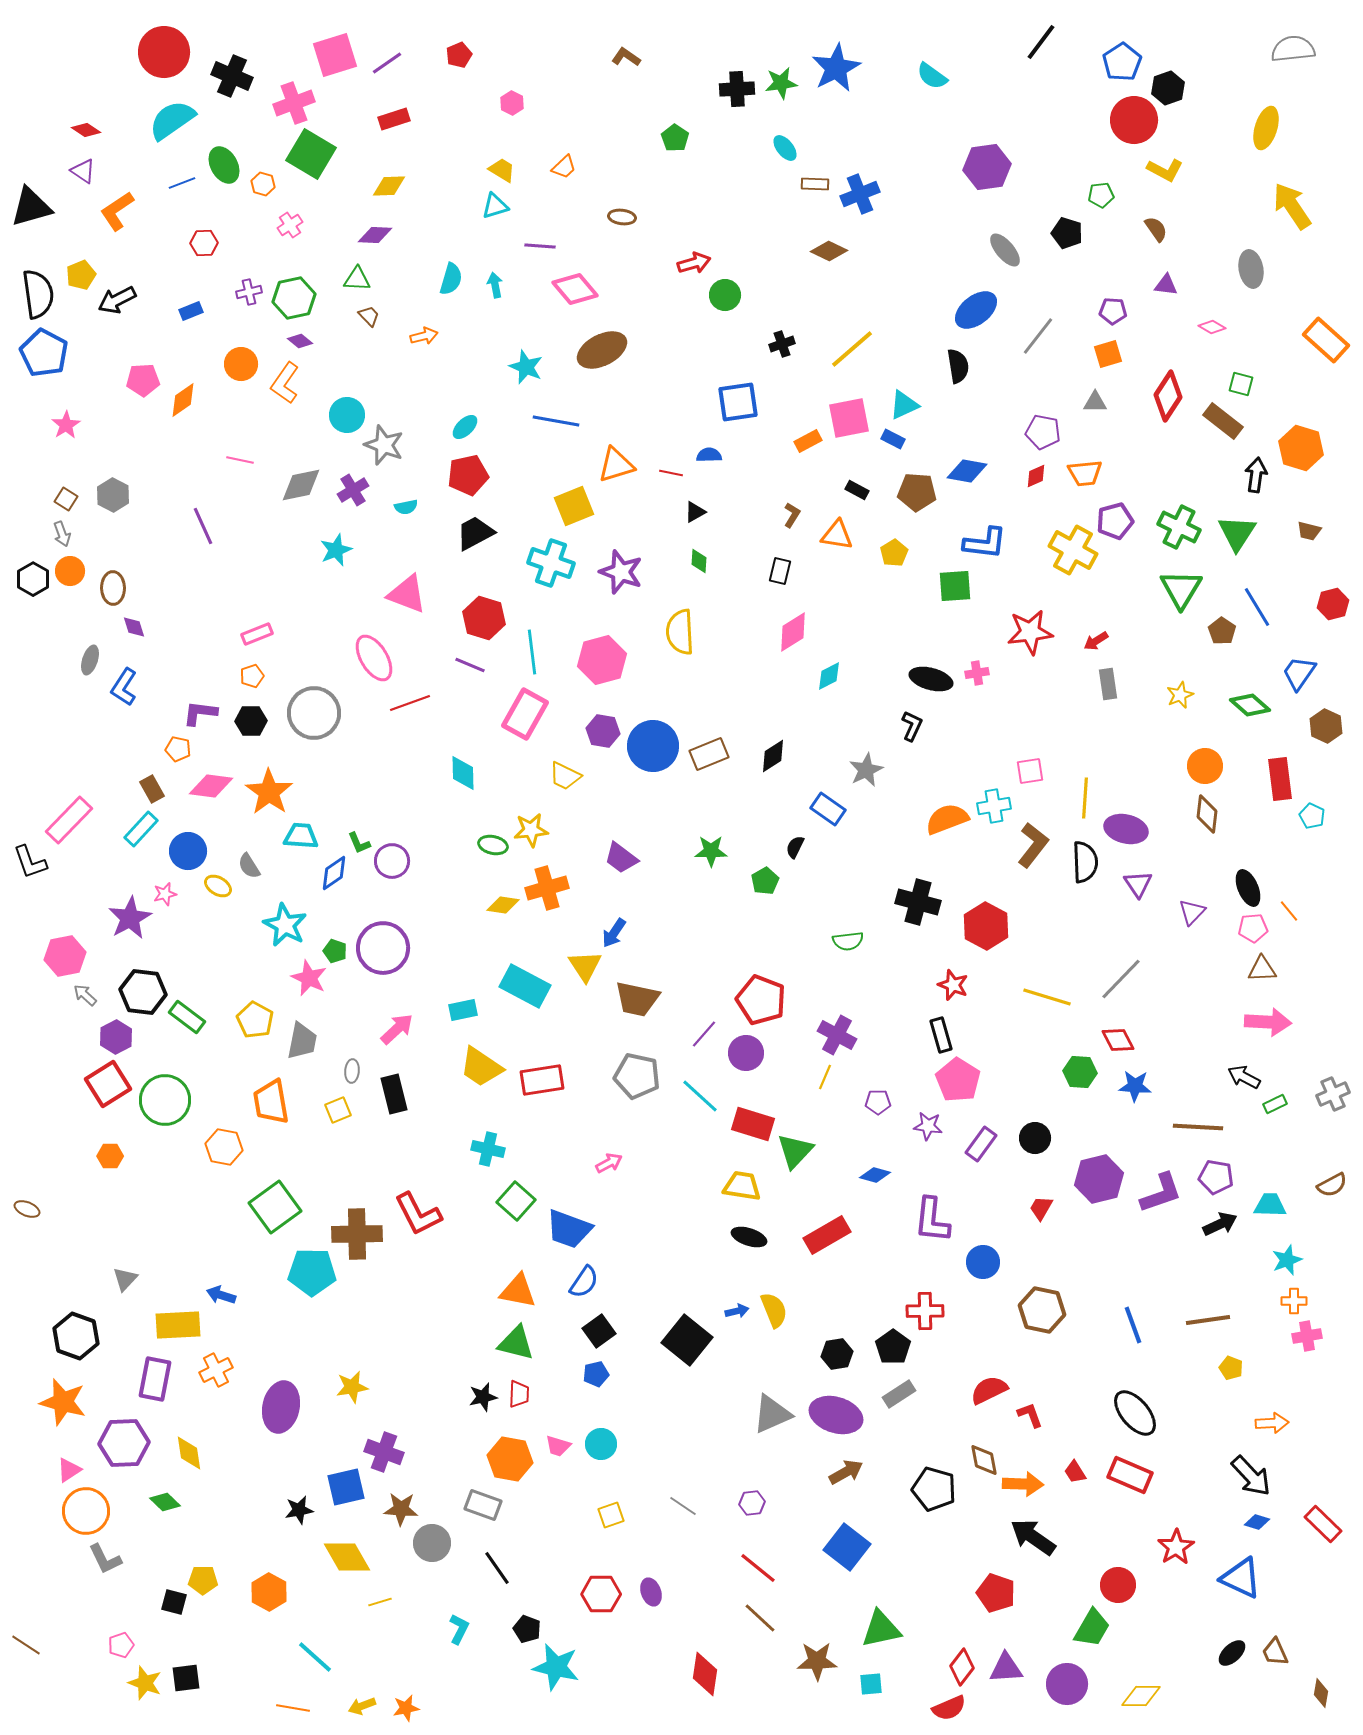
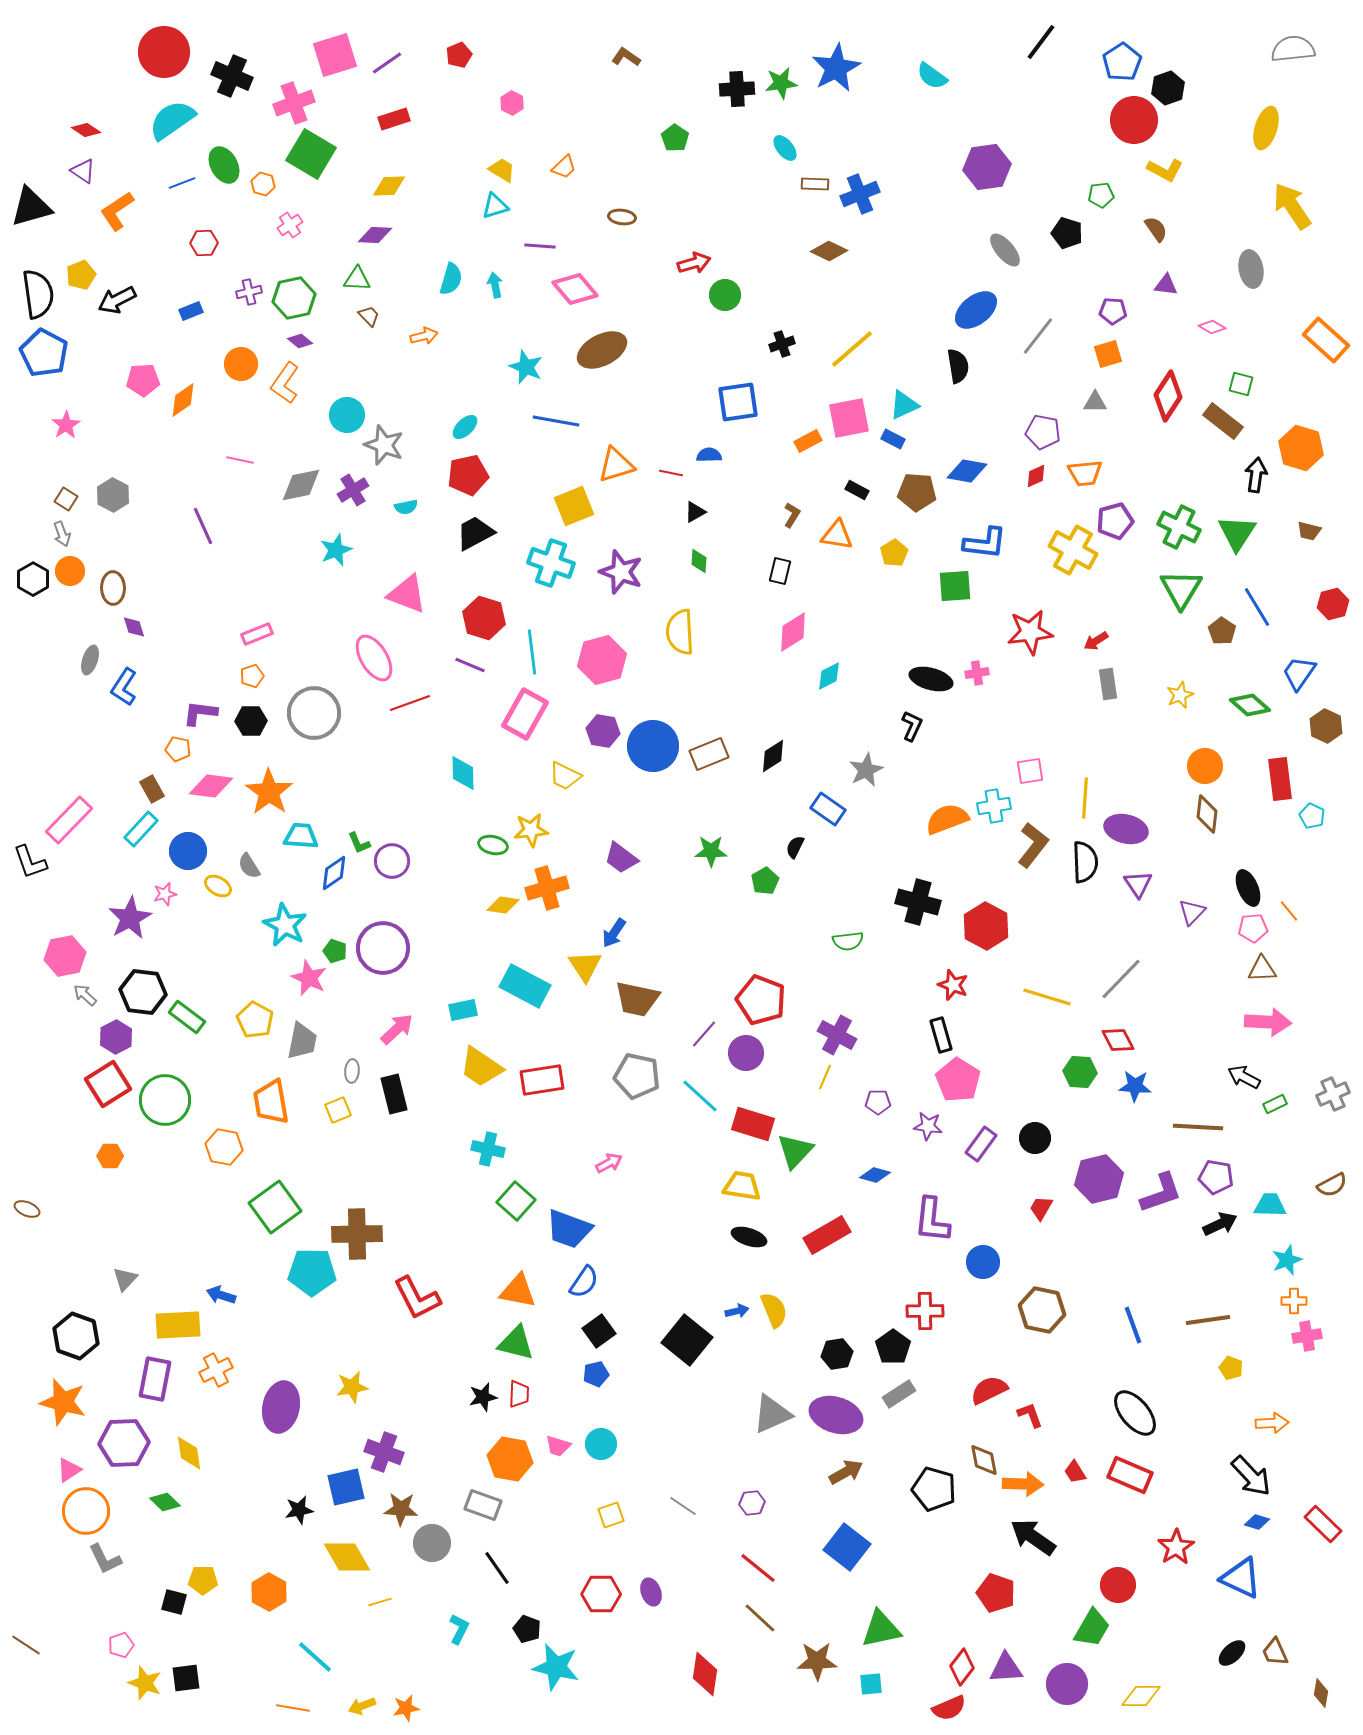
red L-shape at (418, 1214): moved 1 px left, 84 px down
